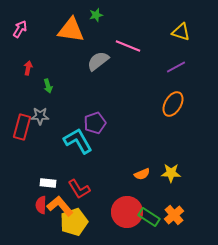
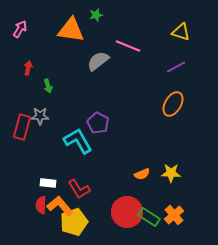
purple pentagon: moved 3 px right; rotated 25 degrees counterclockwise
